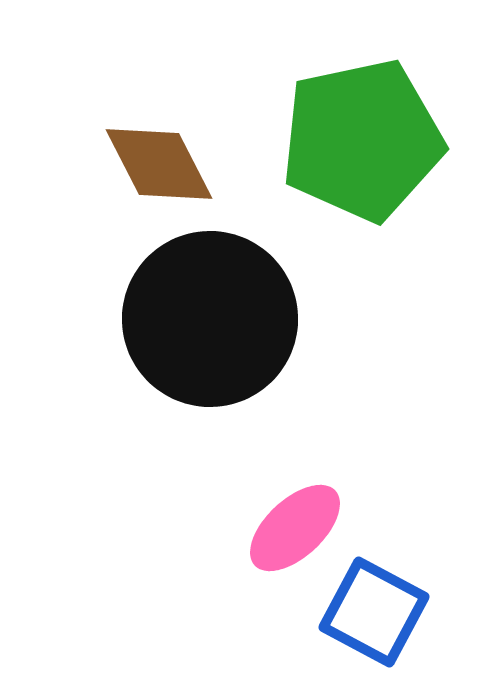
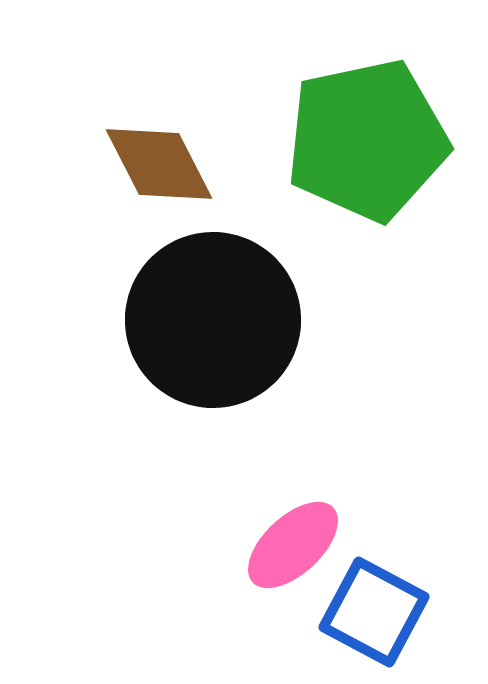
green pentagon: moved 5 px right
black circle: moved 3 px right, 1 px down
pink ellipse: moved 2 px left, 17 px down
